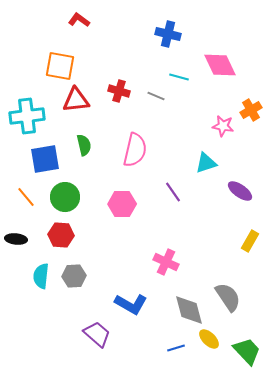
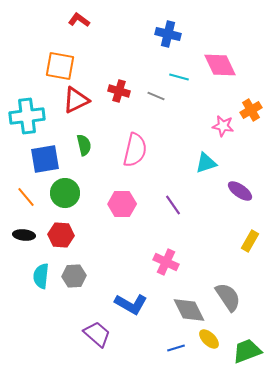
red triangle: rotated 20 degrees counterclockwise
purple line: moved 13 px down
green circle: moved 4 px up
black ellipse: moved 8 px right, 4 px up
gray diamond: rotated 12 degrees counterclockwise
green trapezoid: rotated 68 degrees counterclockwise
